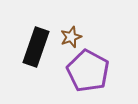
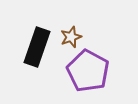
black rectangle: moved 1 px right
